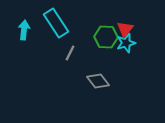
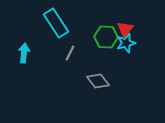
cyan arrow: moved 23 px down
